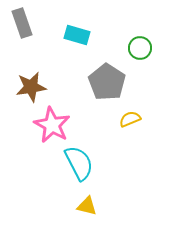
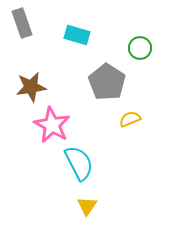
yellow triangle: rotated 50 degrees clockwise
